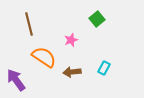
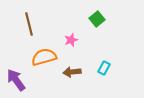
orange semicircle: rotated 50 degrees counterclockwise
